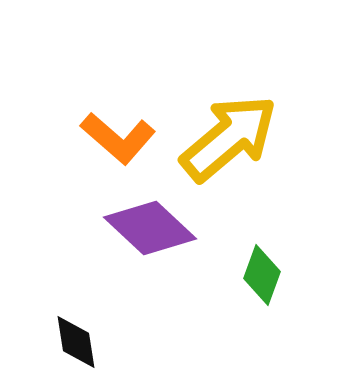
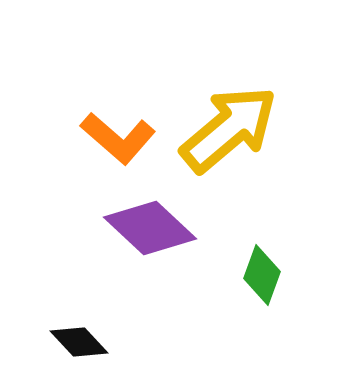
yellow arrow: moved 9 px up
black diamond: moved 3 px right; rotated 34 degrees counterclockwise
